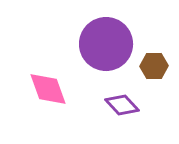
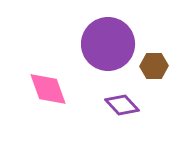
purple circle: moved 2 px right
